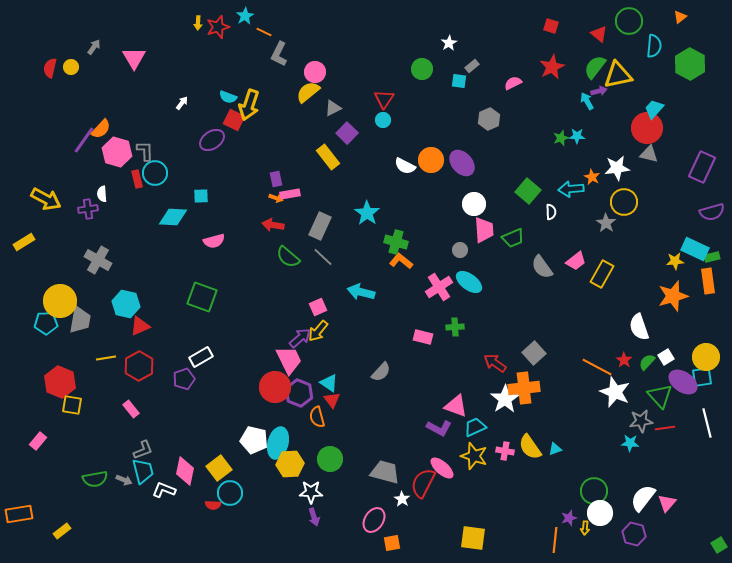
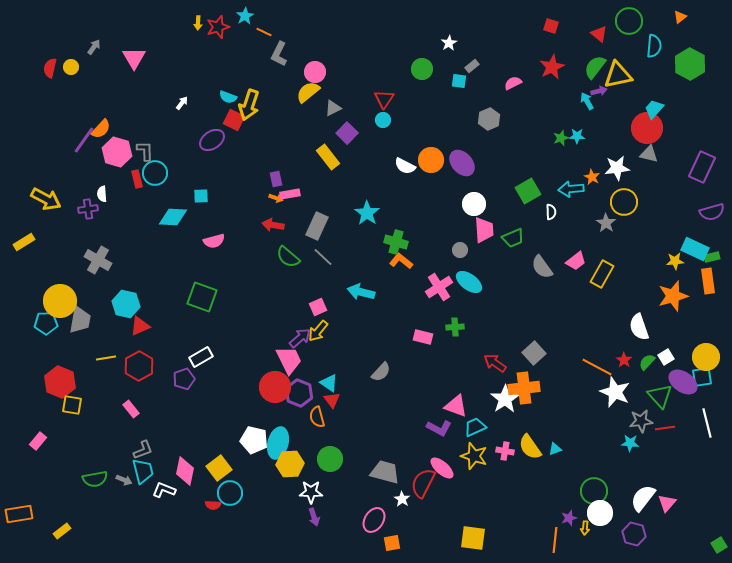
green square at (528, 191): rotated 20 degrees clockwise
gray rectangle at (320, 226): moved 3 px left
